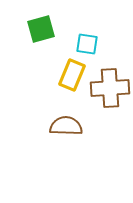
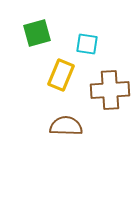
green square: moved 4 px left, 4 px down
yellow rectangle: moved 11 px left
brown cross: moved 2 px down
